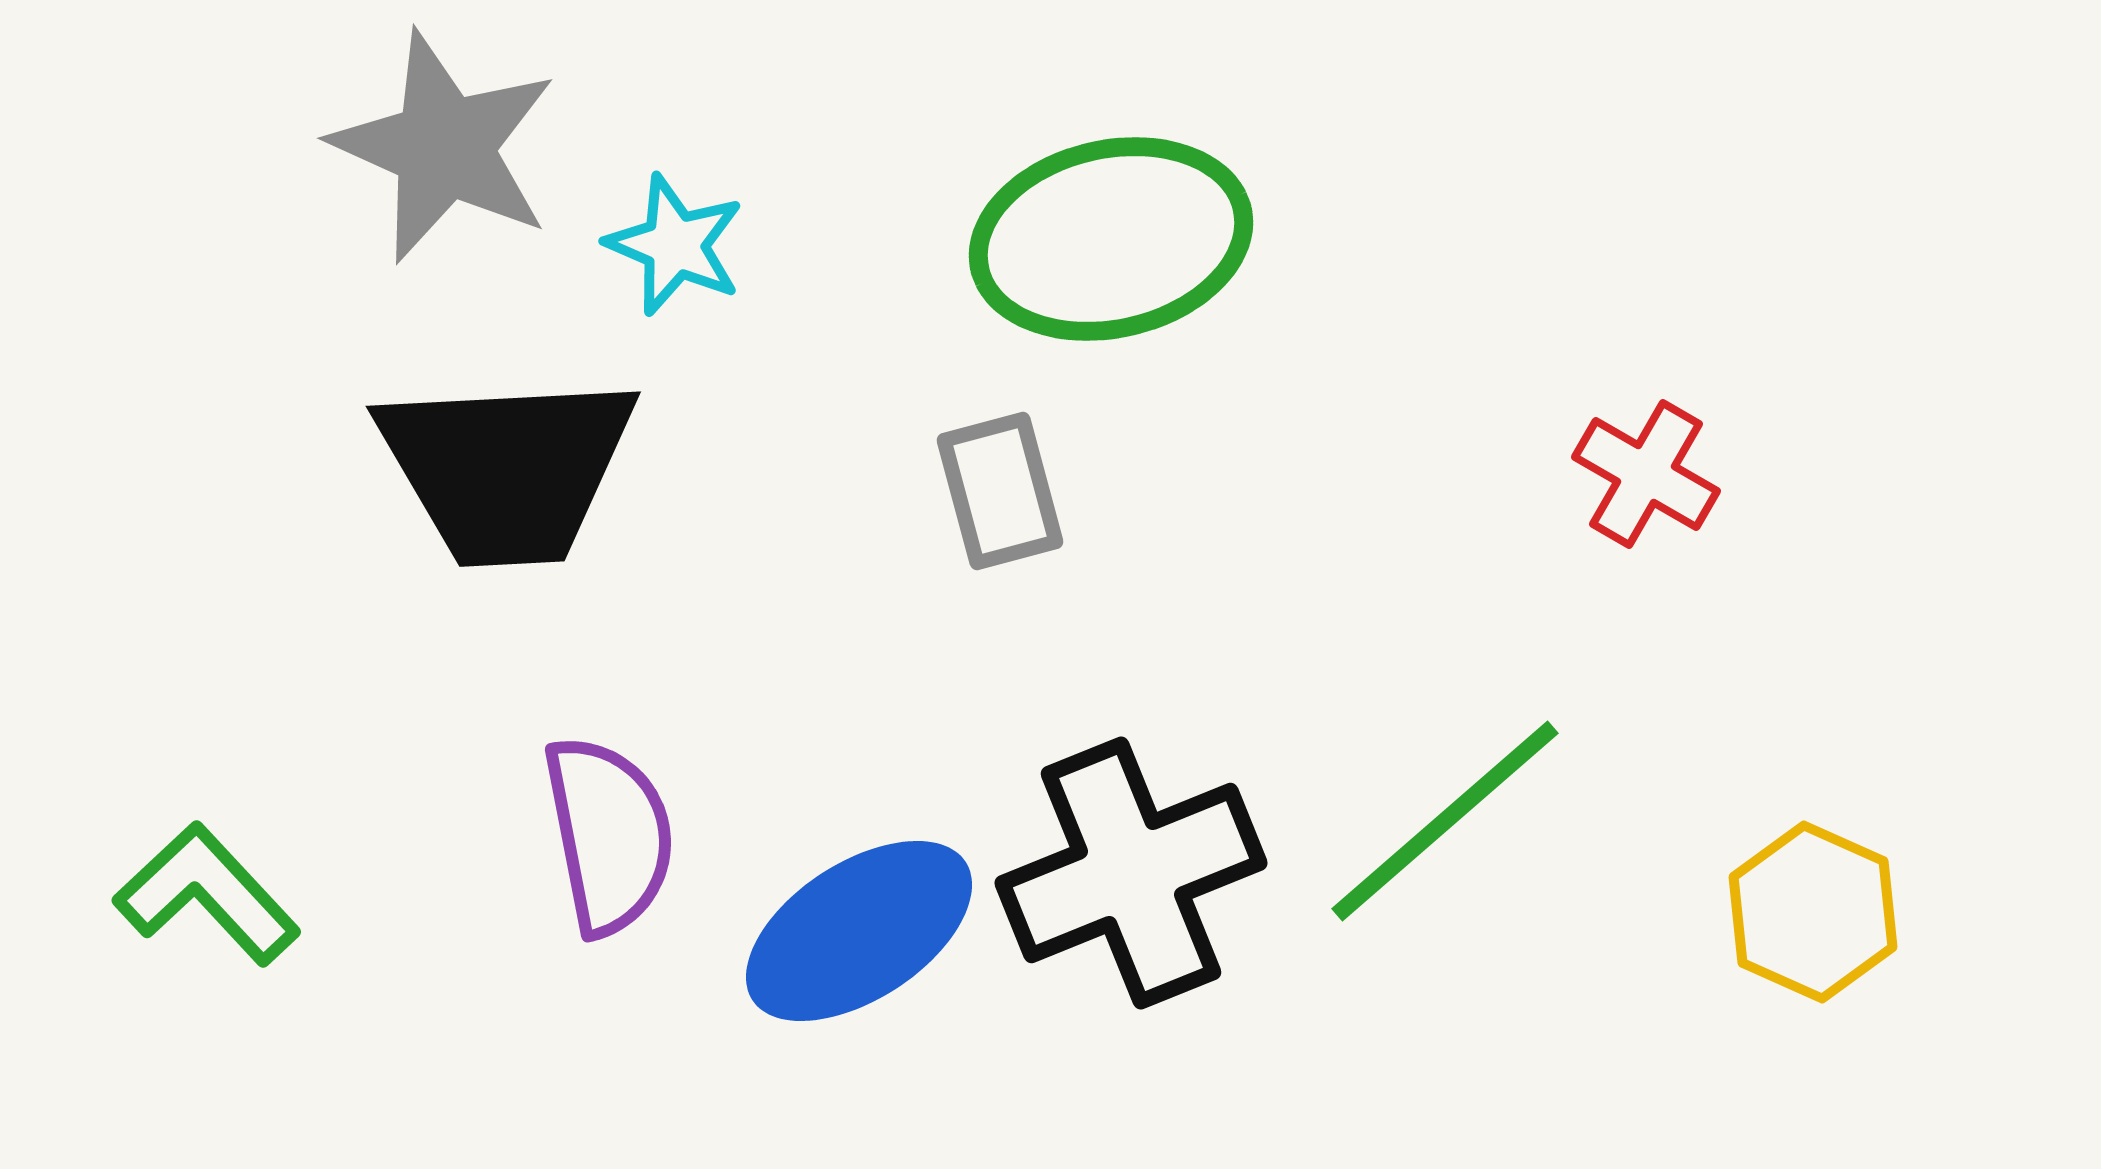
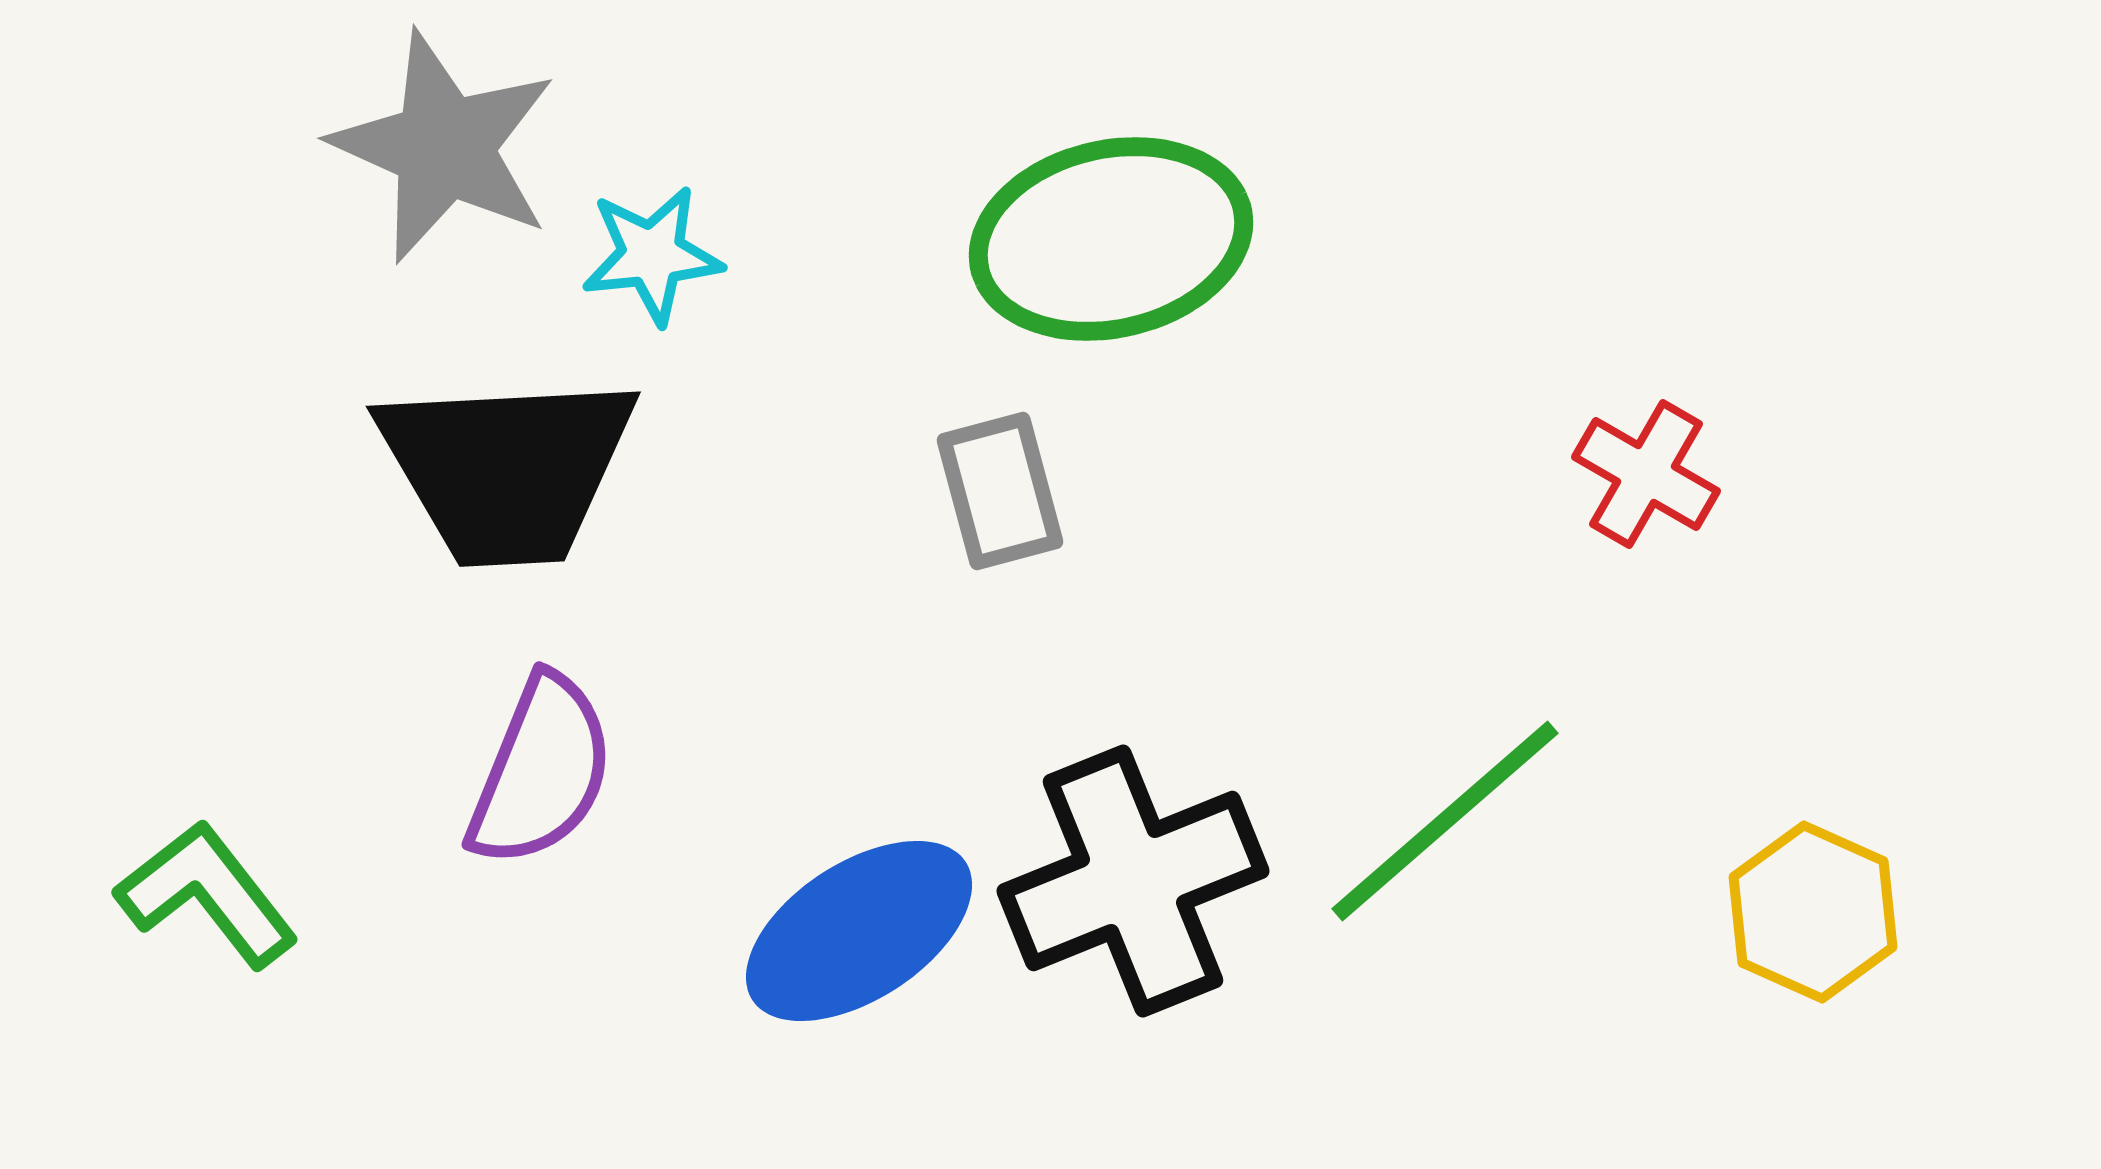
cyan star: moved 23 px left, 10 px down; rotated 29 degrees counterclockwise
purple semicircle: moved 68 px left, 64 px up; rotated 33 degrees clockwise
black cross: moved 2 px right, 8 px down
green L-shape: rotated 5 degrees clockwise
